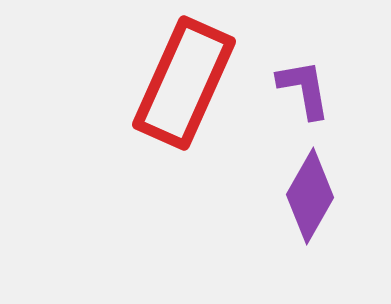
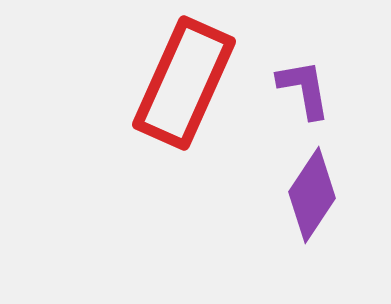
purple diamond: moved 2 px right, 1 px up; rotated 4 degrees clockwise
